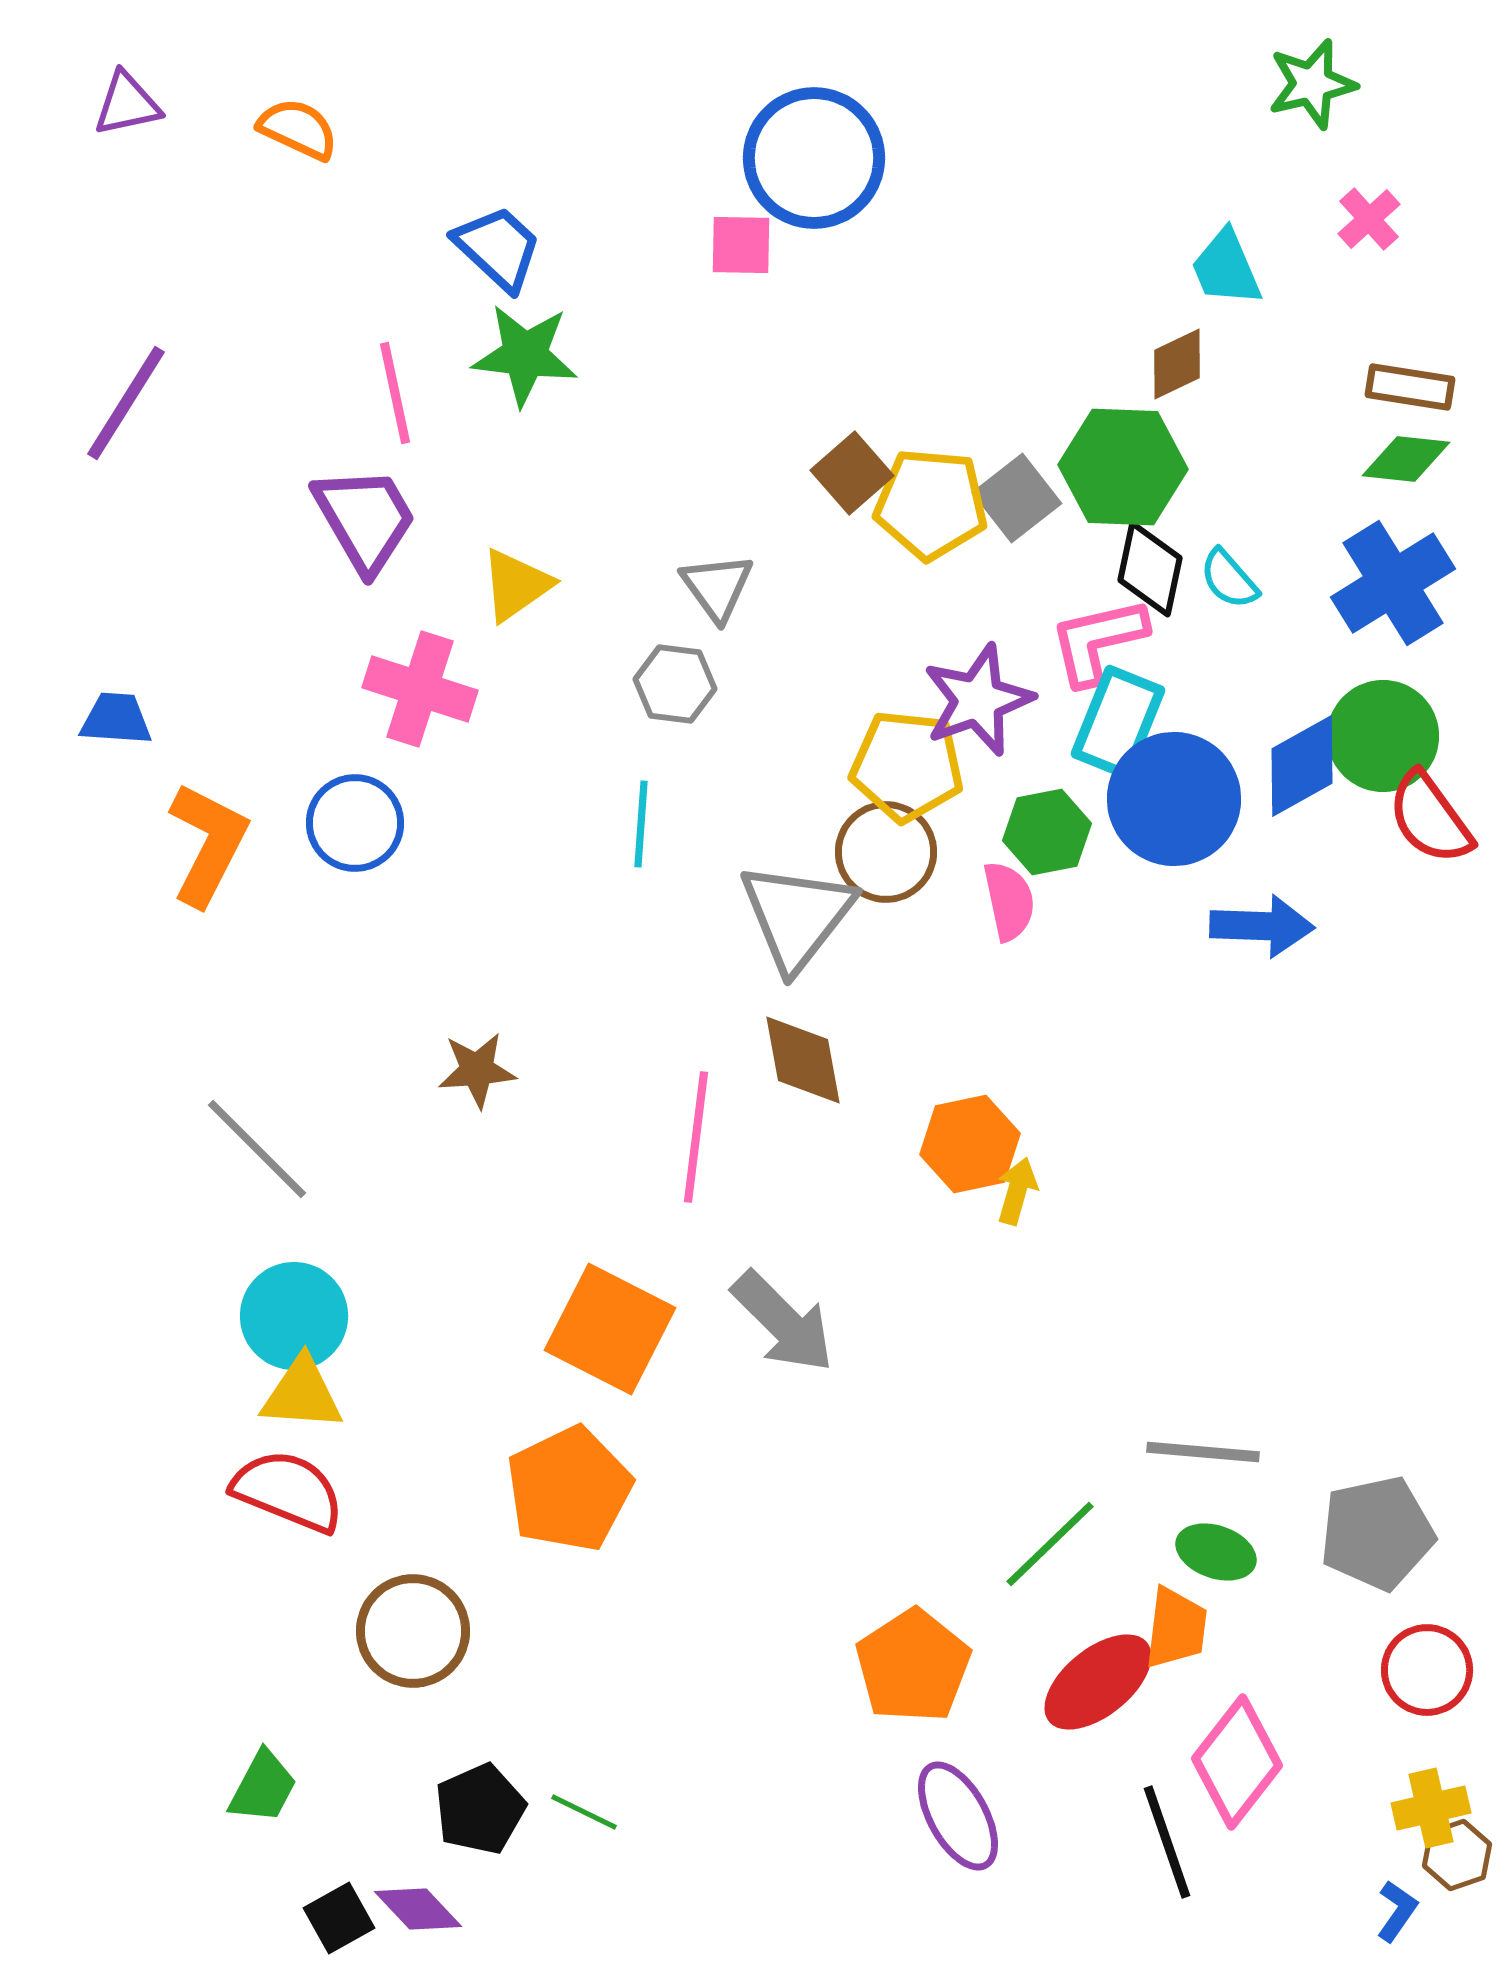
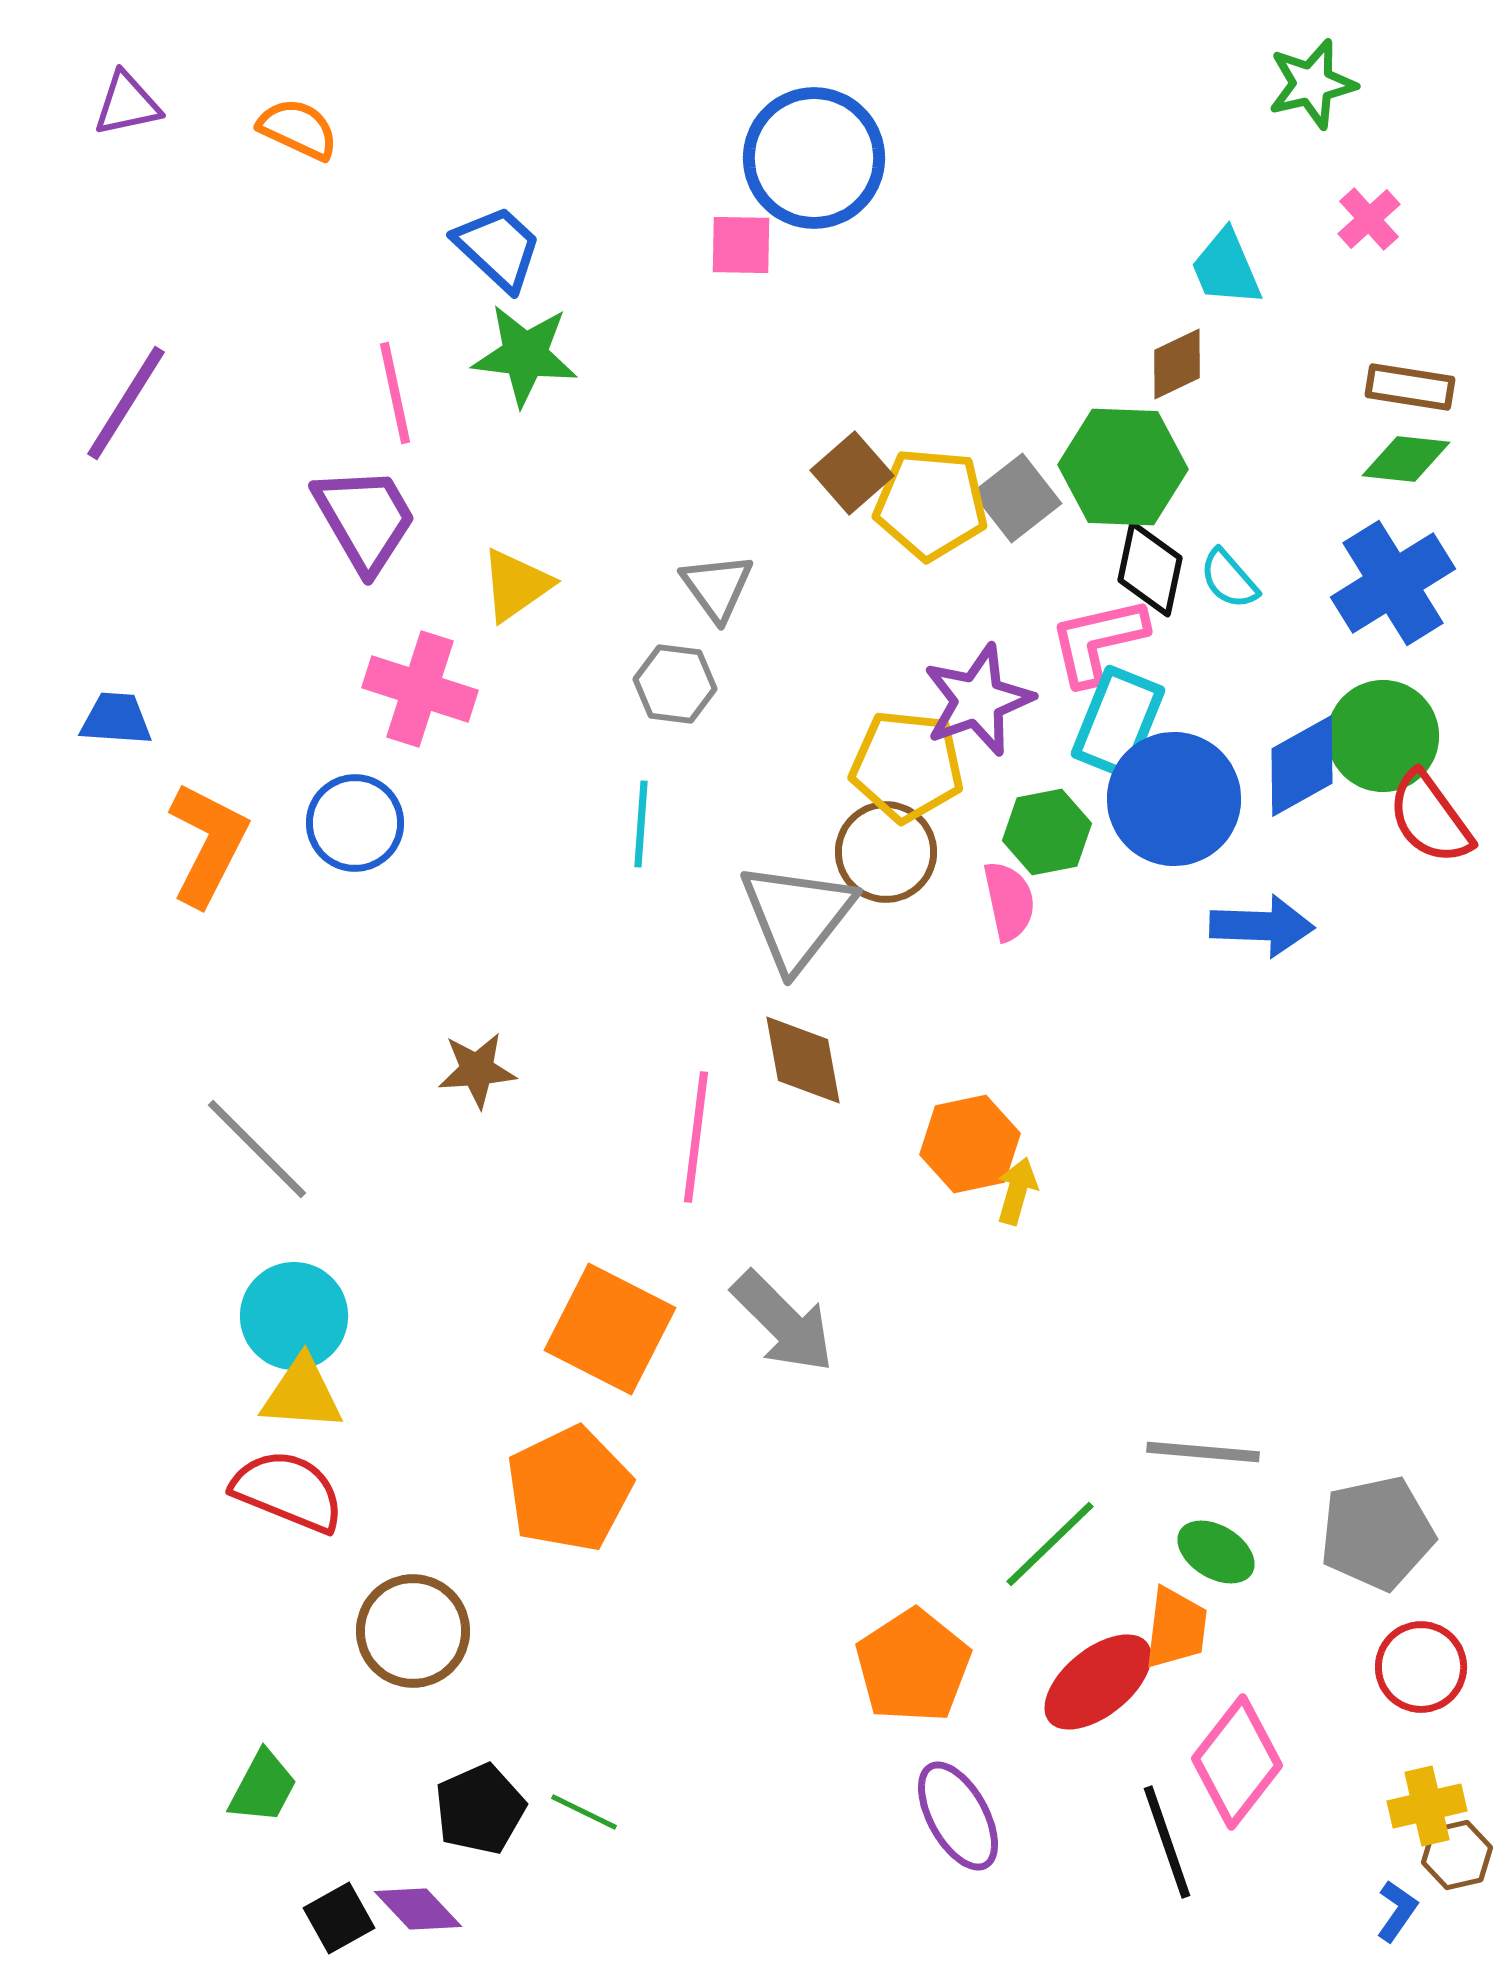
green ellipse at (1216, 1552): rotated 12 degrees clockwise
red circle at (1427, 1670): moved 6 px left, 3 px up
yellow cross at (1431, 1808): moved 4 px left, 2 px up
brown hexagon at (1457, 1855): rotated 6 degrees clockwise
